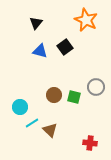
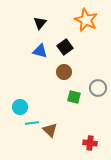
black triangle: moved 4 px right
gray circle: moved 2 px right, 1 px down
brown circle: moved 10 px right, 23 px up
cyan line: rotated 24 degrees clockwise
